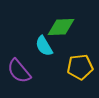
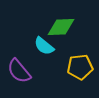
cyan semicircle: rotated 20 degrees counterclockwise
